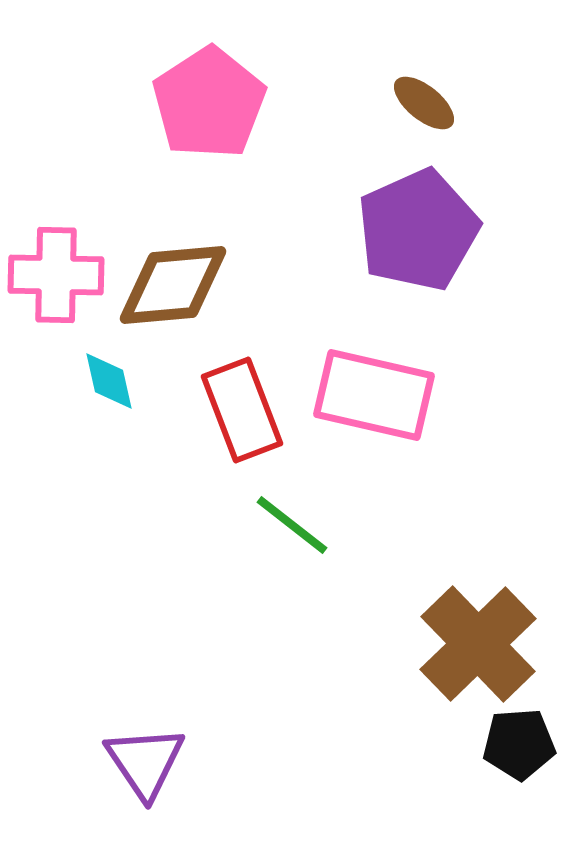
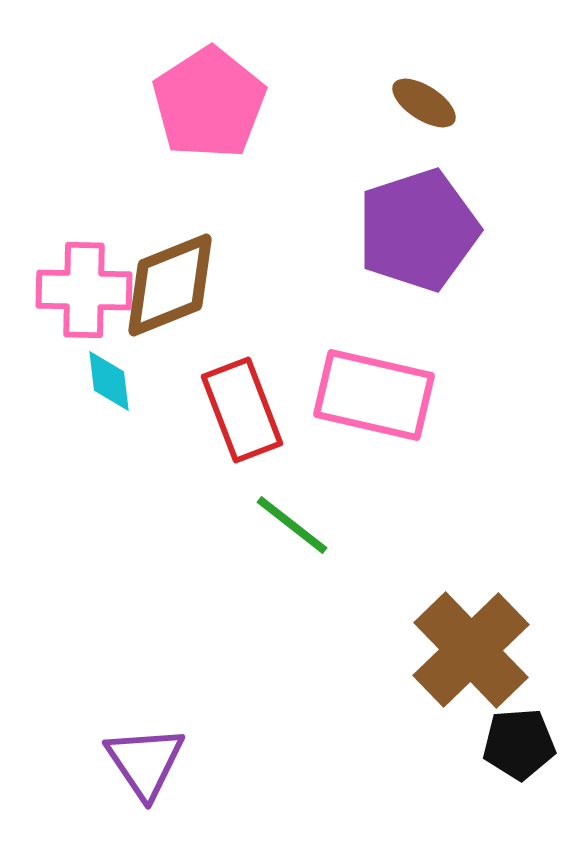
brown ellipse: rotated 6 degrees counterclockwise
purple pentagon: rotated 6 degrees clockwise
pink cross: moved 28 px right, 15 px down
brown diamond: moved 3 px left; rotated 17 degrees counterclockwise
cyan diamond: rotated 6 degrees clockwise
brown cross: moved 7 px left, 6 px down
